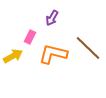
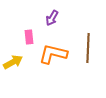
pink rectangle: moved 1 px left; rotated 32 degrees counterclockwise
brown line: rotated 48 degrees clockwise
yellow arrow: moved 6 px down
